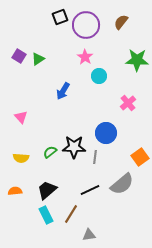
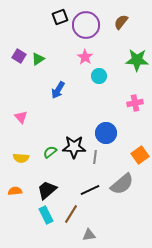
blue arrow: moved 5 px left, 1 px up
pink cross: moved 7 px right; rotated 28 degrees clockwise
orange square: moved 2 px up
